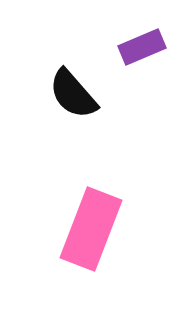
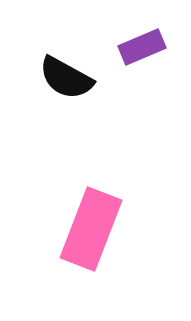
black semicircle: moved 7 px left, 16 px up; rotated 20 degrees counterclockwise
